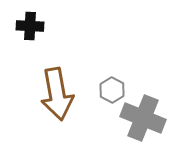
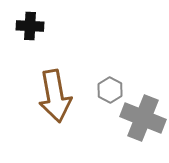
gray hexagon: moved 2 px left
brown arrow: moved 2 px left, 2 px down
